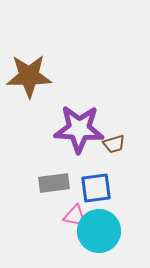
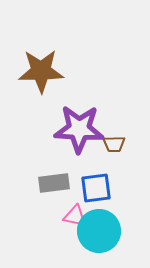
brown star: moved 12 px right, 5 px up
brown trapezoid: rotated 15 degrees clockwise
